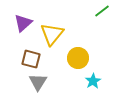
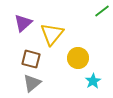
gray triangle: moved 6 px left, 1 px down; rotated 18 degrees clockwise
